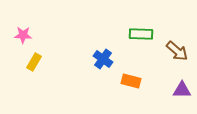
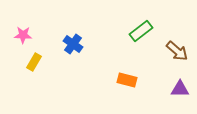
green rectangle: moved 3 px up; rotated 40 degrees counterclockwise
blue cross: moved 30 px left, 15 px up
orange rectangle: moved 4 px left, 1 px up
purple triangle: moved 2 px left, 1 px up
